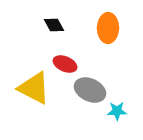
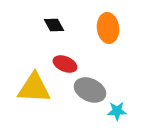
orange ellipse: rotated 8 degrees counterclockwise
yellow triangle: rotated 24 degrees counterclockwise
